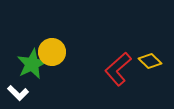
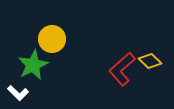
yellow circle: moved 13 px up
green star: moved 1 px right, 1 px down
red L-shape: moved 4 px right
